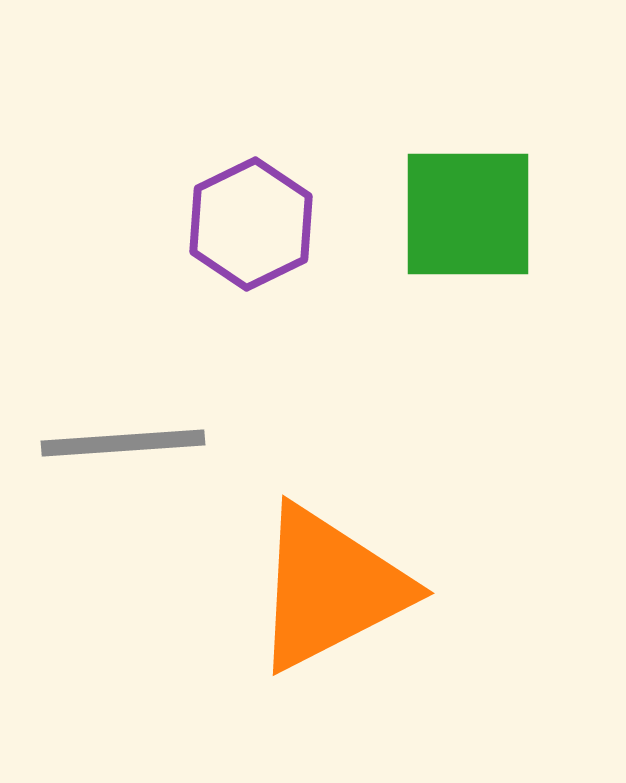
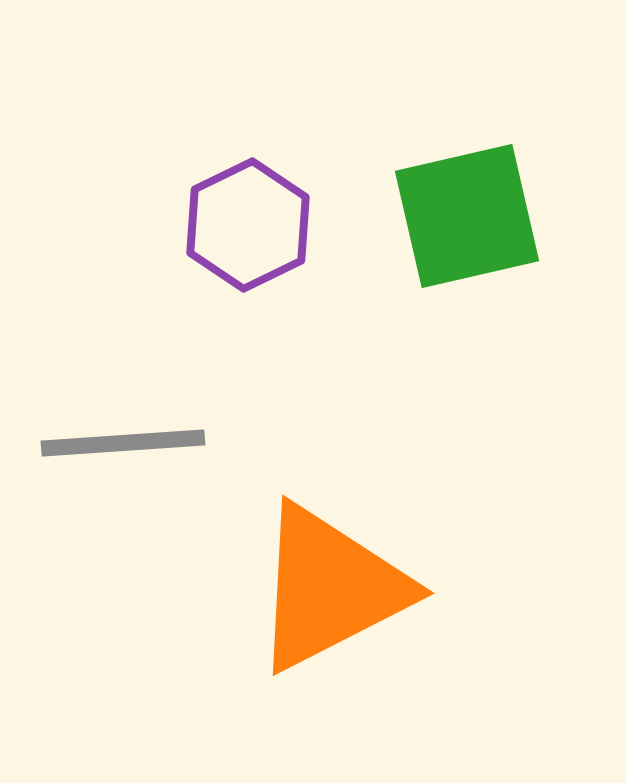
green square: moved 1 px left, 2 px down; rotated 13 degrees counterclockwise
purple hexagon: moved 3 px left, 1 px down
